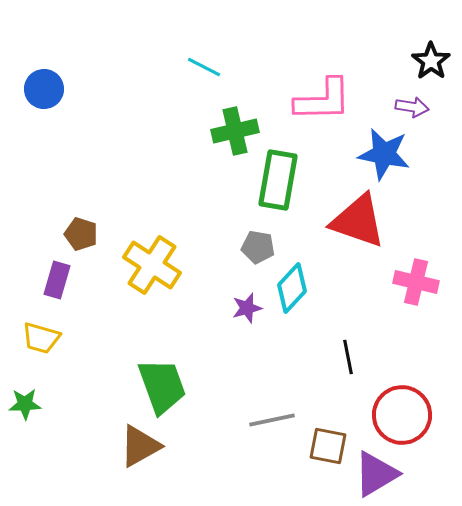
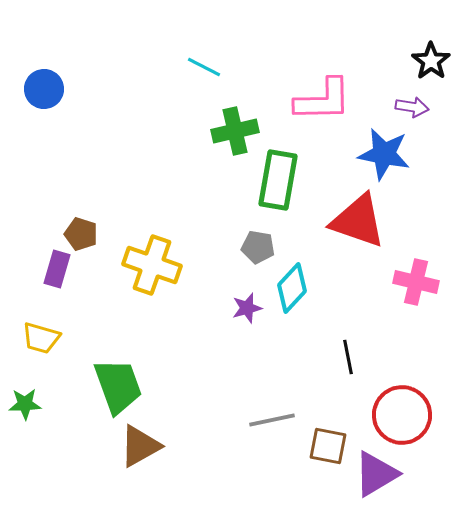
yellow cross: rotated 14 degrees counterclockwise
purple rectangle: moved 11 px up
green trapezoid: moved 44 px left
